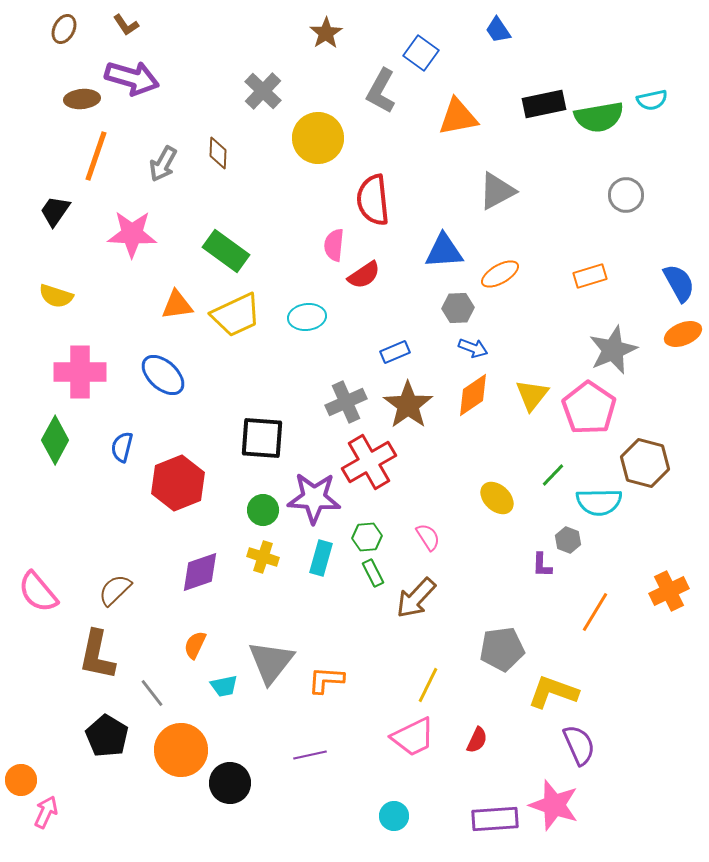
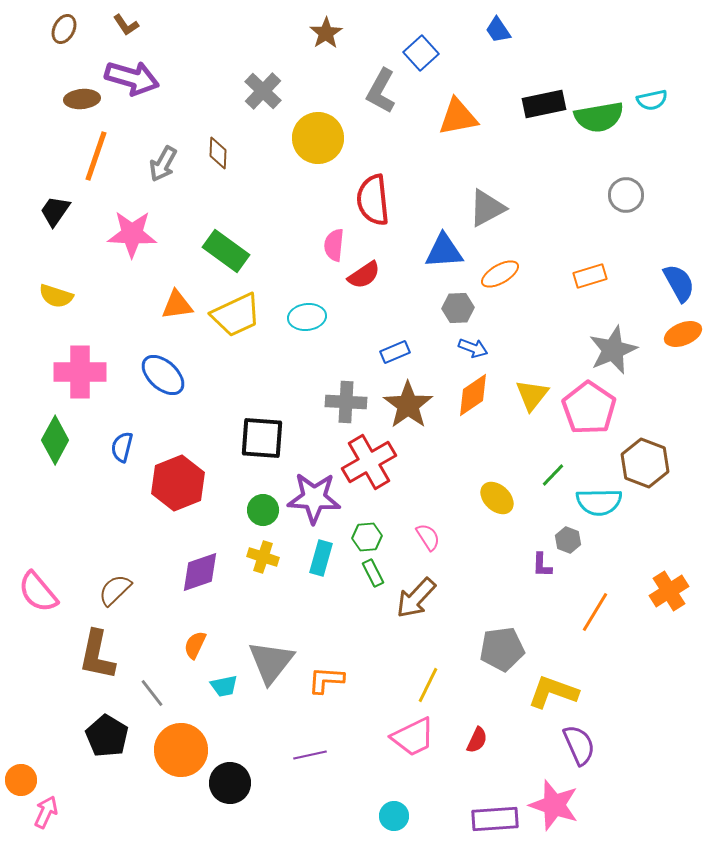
blue square at (421, 53): rotated 12 degrees clockwise
gray triangle at (497, 191): moved 10 px left, 17 px down
gray cross at (346, 402): rotated 27 degrees clockwise
brown hexagon at (645, 463): rotated 6 degrees clockwise
orange cross at (669, 591): rotated 6 degrees counterclockwise
